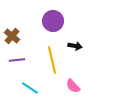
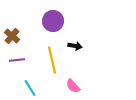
cyan line: rotated 24 degrees clockwise
